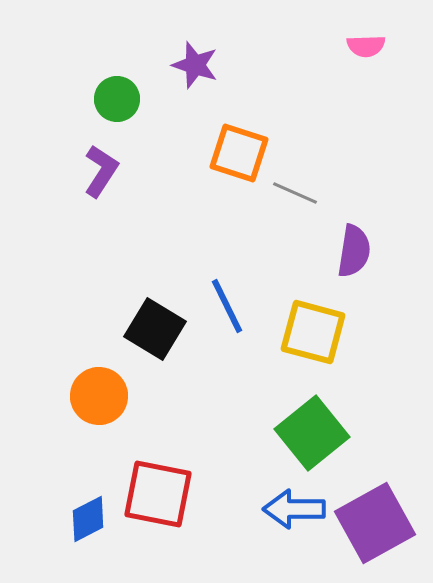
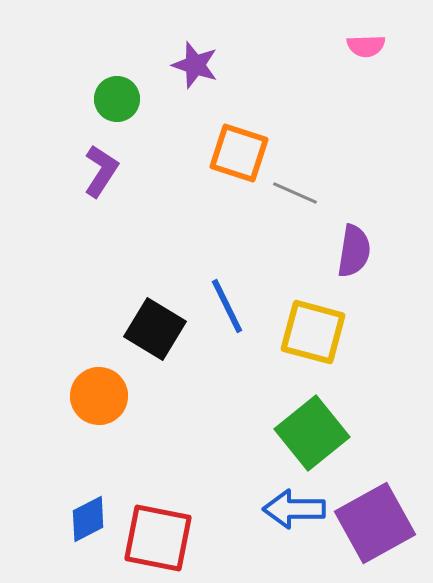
red square: moved 44 px down
